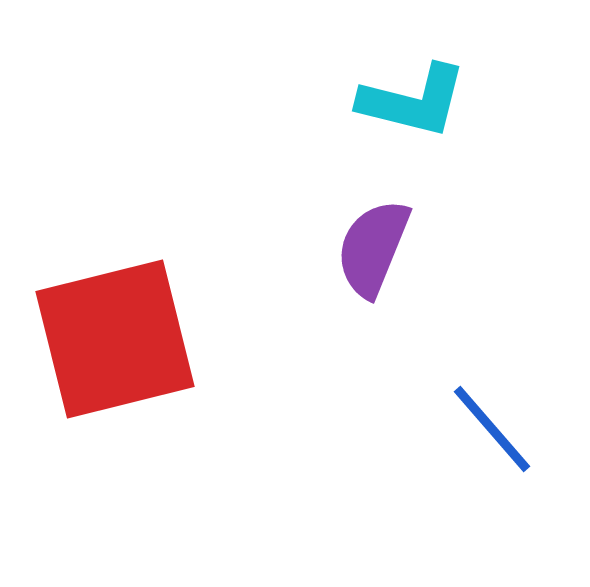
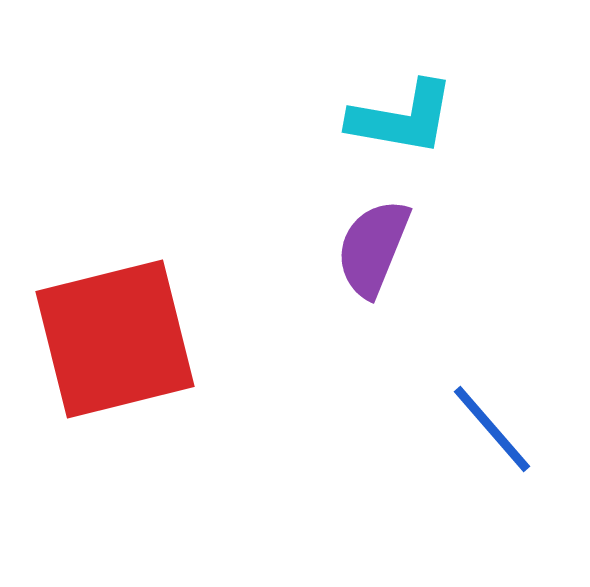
cyan L-shape: moved 11 px left, 17 px down; rotated 4 degrees counterclockwise
